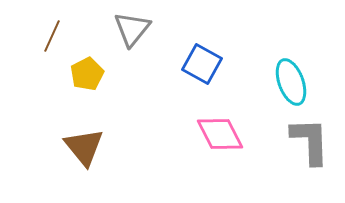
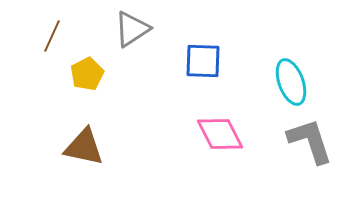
gray triangle: rotated 18 degrees clockwise
blue square: moved 1 px right, 3 px up; rotated 27 degrees counterclockwise
gray L-shape: rotated 16 degrees counterclockwise
brown triangle: rotated 39 degrees counterclockwise
